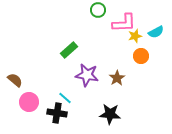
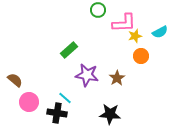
cyan semicircle: moved 4 px right
